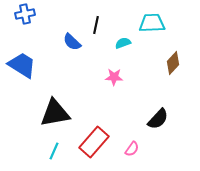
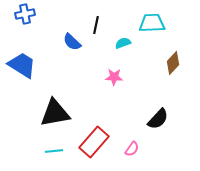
cyan line: rotated 60 degrees clockwise
